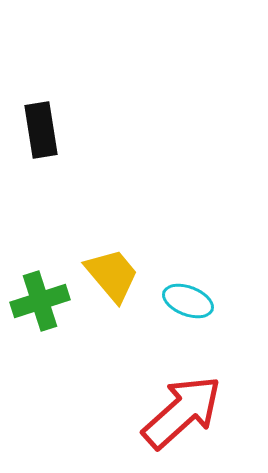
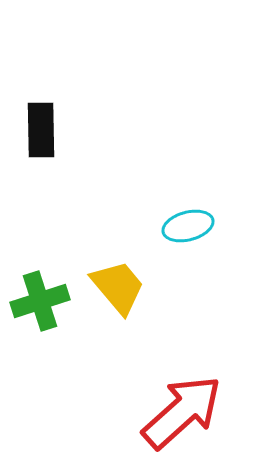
black rectangle: rotated 8 degrees clockwise
yellow trapezoid: moved 6 px right, 12 px down
cyan ellipse: moved 75 px up; rotated 36 degrees counterclockwise
